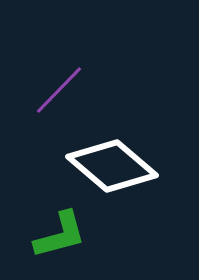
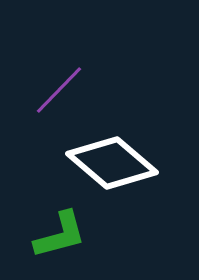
white diamond: moved 3 px up
